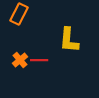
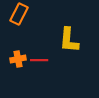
orange cross: moved 2 px left, 1 px up; rotated 28 degrees clockwise
